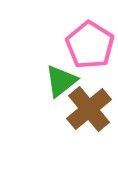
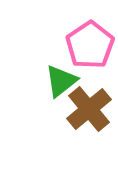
pink pentagon: rotated 6 degrees clockwise
